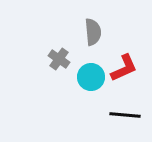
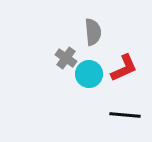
gray cross: moved 7 px right, 1 px up
cyan circle: moved 2 px left, 3 px up
